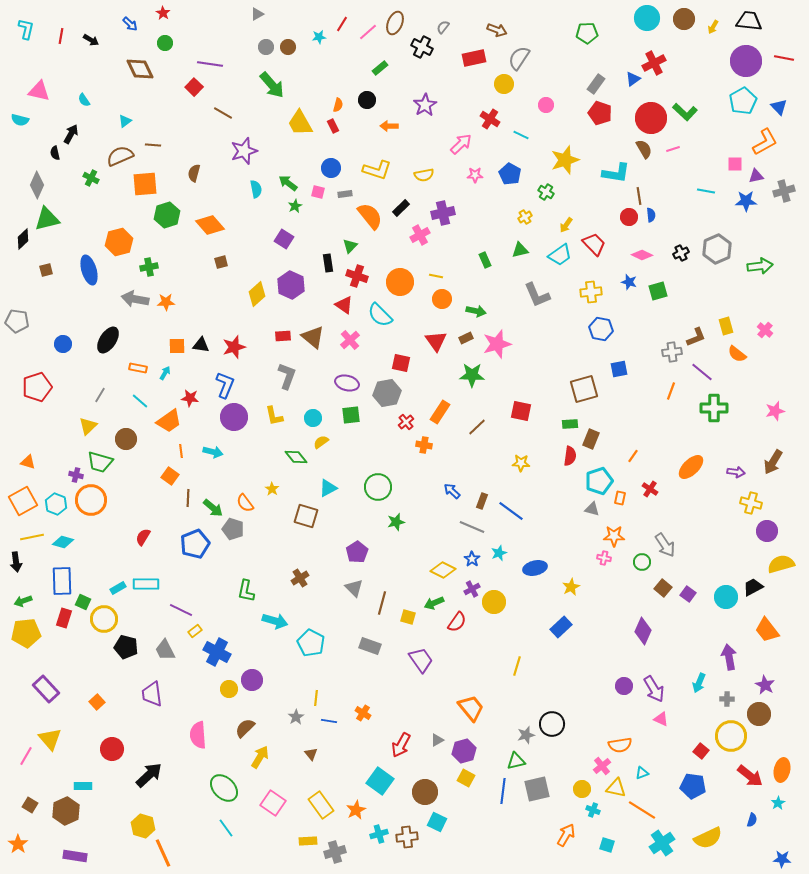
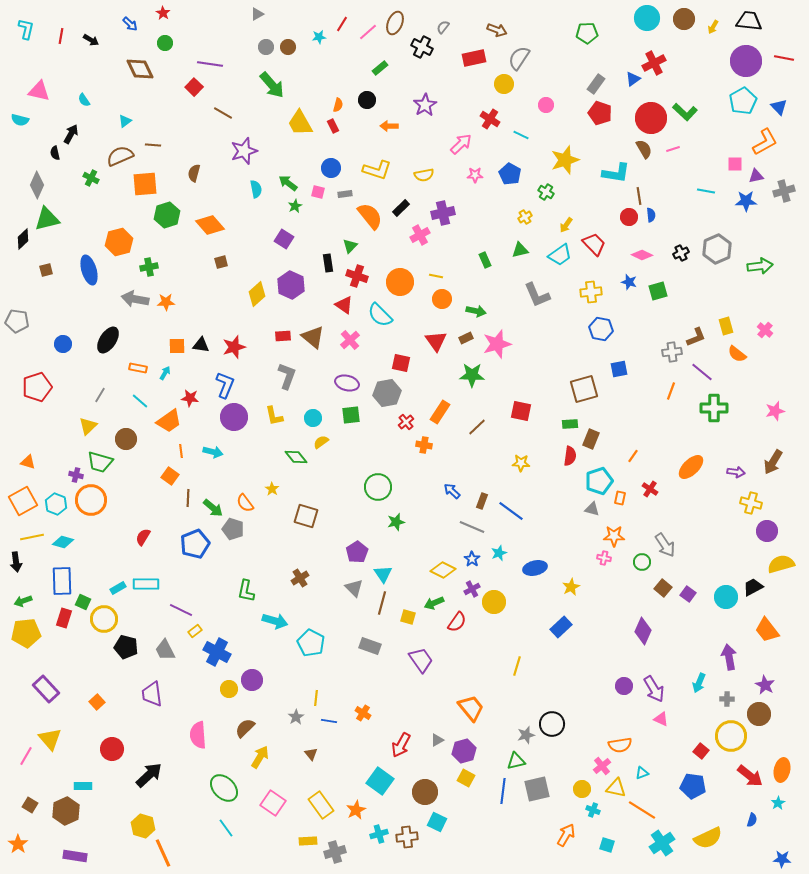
cyan triangle at (328, 488): moved 55 px right, 86 px down; rotated 36 degrees counterclockwise
